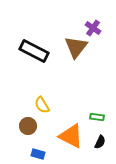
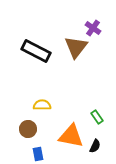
black rectangle: moved 2 px right
yellow semicircle: rotated 120 degrees clockwise
green rectangle: rotated 48 degrees clockwise
brown circle: moved 3 px down
orange triangle: rotated 16 degrees counterclockwise
black semicircle: moved 5 px left, 4 px down
blue rectangle: rotated 64 degrees clockwise
